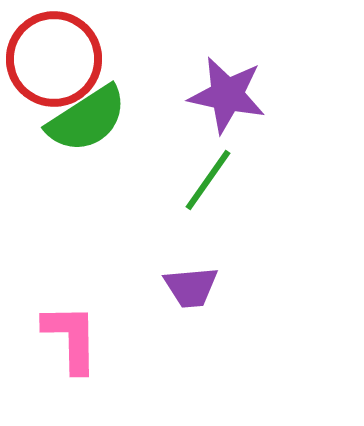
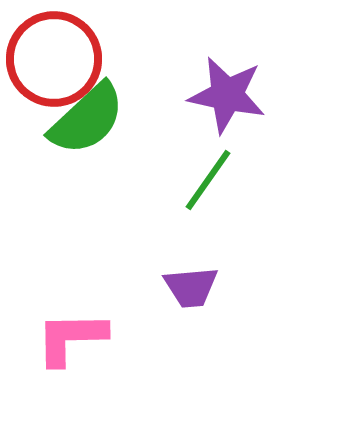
green semicircle: rotated 10 degrees counterclockwise
pink L-shape: rotated 90 degrees counterclockwise
